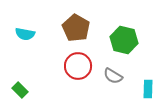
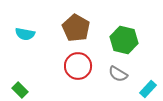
gray semicircle: moved 5 px right, 2 px up
cyan rectangle: rotated 42 degrees clockwise
